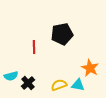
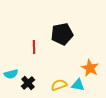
cyan semicircle: moved 2 px up
